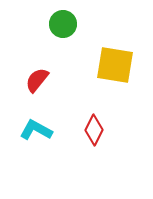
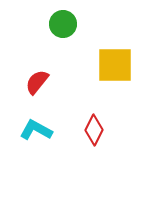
yellow square: rotated 9 degrees counterclockwise
red semicircle: moved 2 px down
